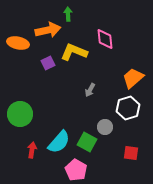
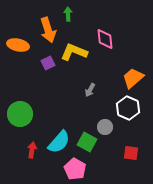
orange arrow: rotated 85 degrees clockwise
orange ellipse: moved 2 px down
white hexagon: rotated 20 degrees counterclockwise
pink pentagon: moved 1 px left, 1 px up
